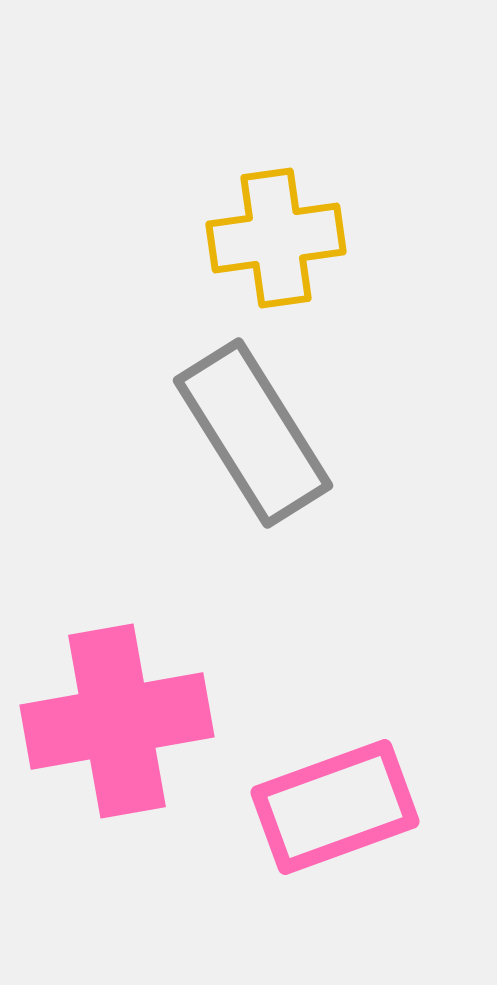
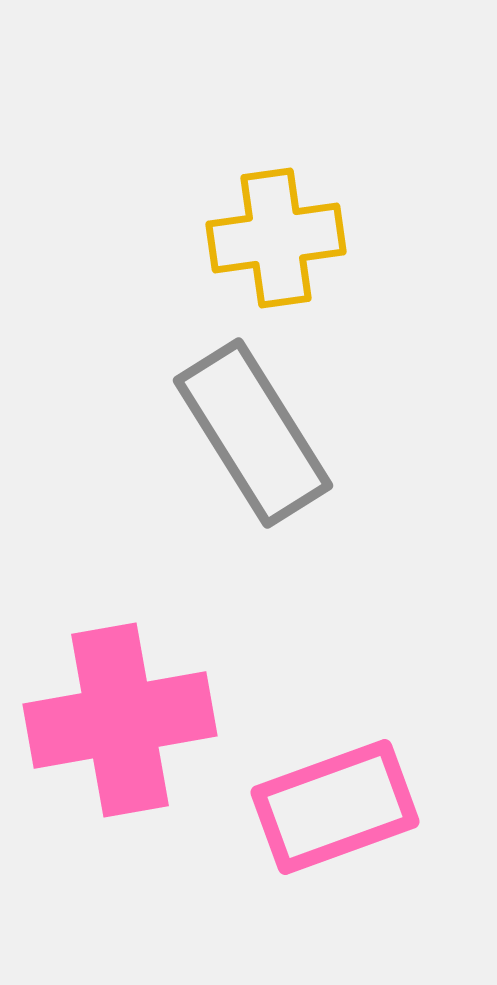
pink cross: moved 3 px right, 1 px up
